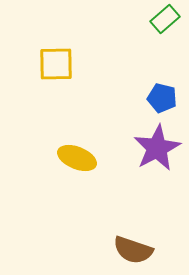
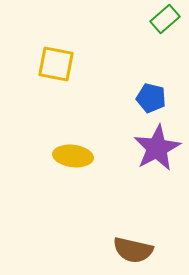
yellow square: rotated 12 degrees clockwise
blue pentagon: moved 11 px left
yellow ellipse: moved 4 px left, 2 px up; rotated 15 degrees counterclockwise
brown semicircle: rotated 6 degrees counterclockwise
